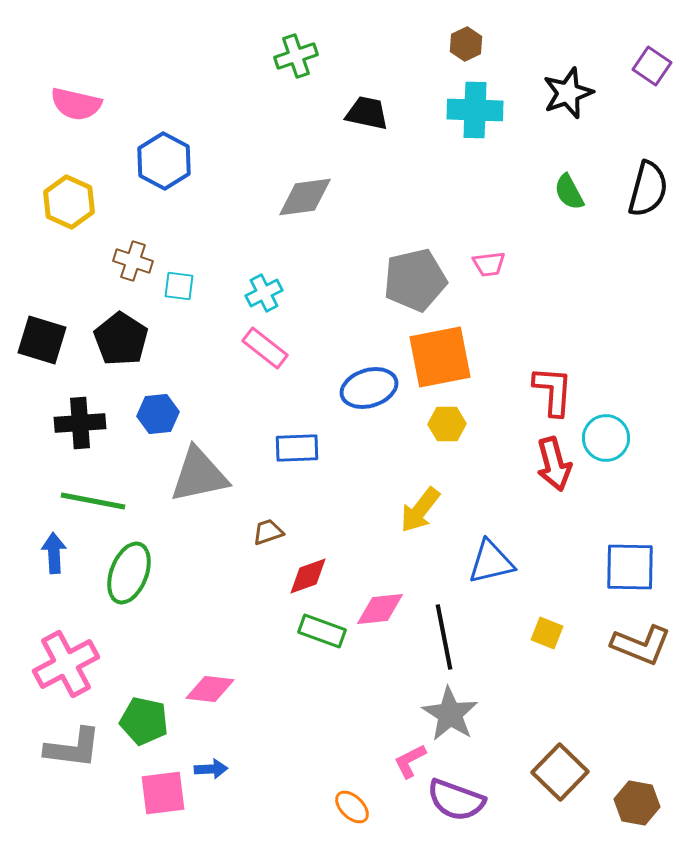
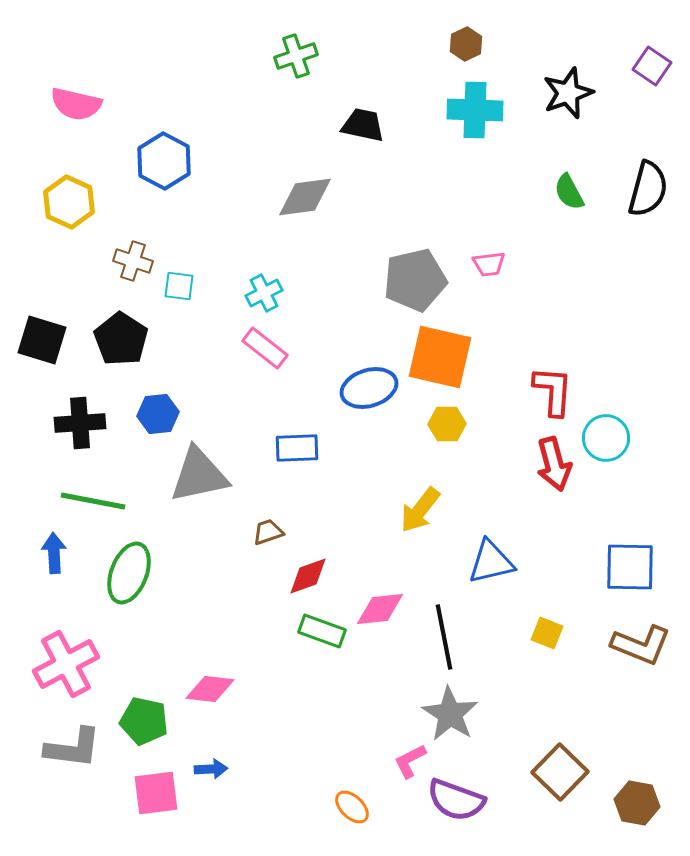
black trapezoid at (367, 113): moved 4 px left, 12 px down
orange square at (440, 357): rotated 24 degrees clockwise
pink square at (163, 793): moved 7 px left
